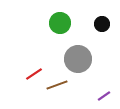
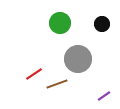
brown line: moved 1 px up
